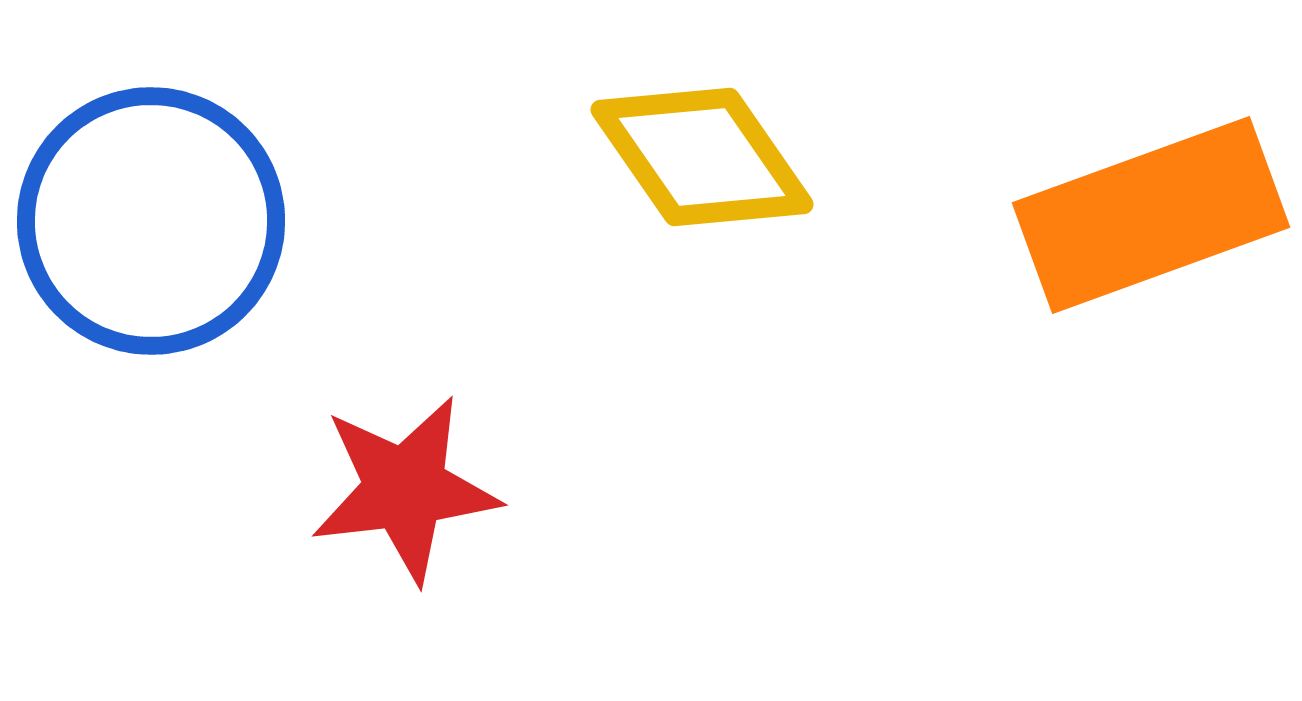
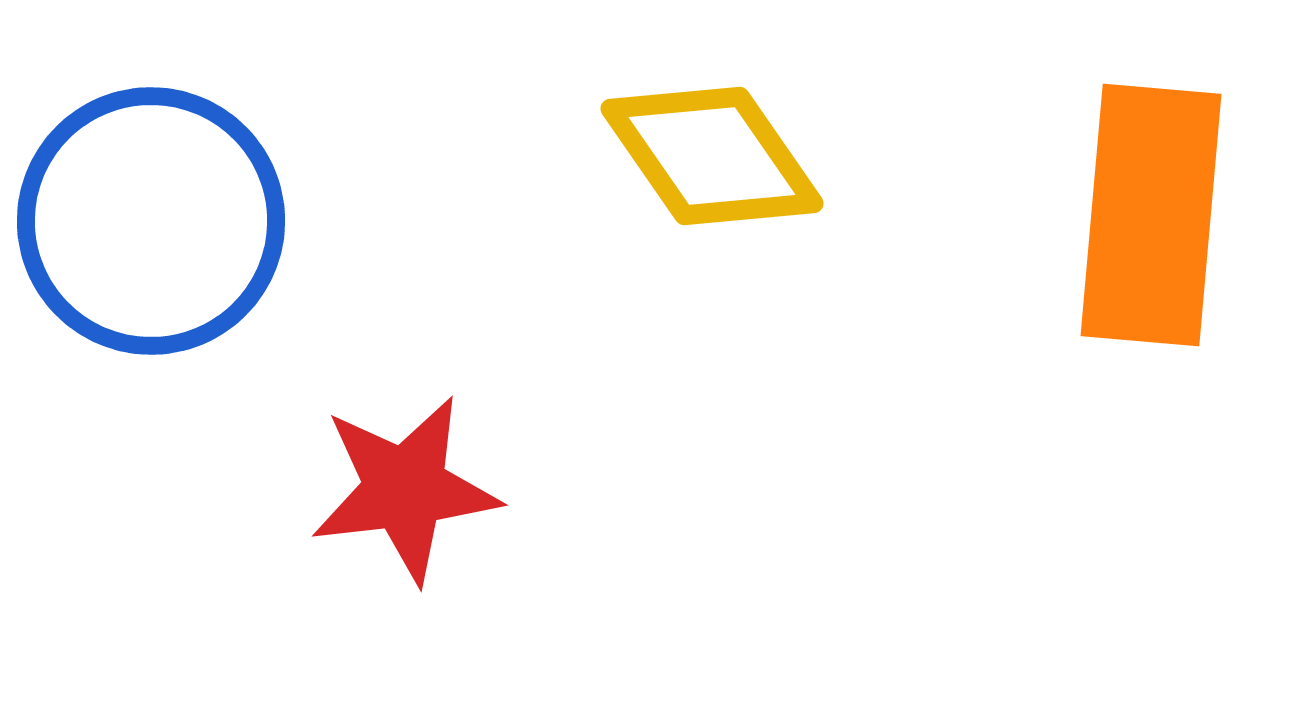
yellow diamond: moved 10 px right, 1 px up
orange rectangle: rotated 65 degrees counterclockwise
